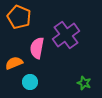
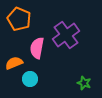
orange pentagon: moved 2 px down
cyan circle: moved 3 px up
